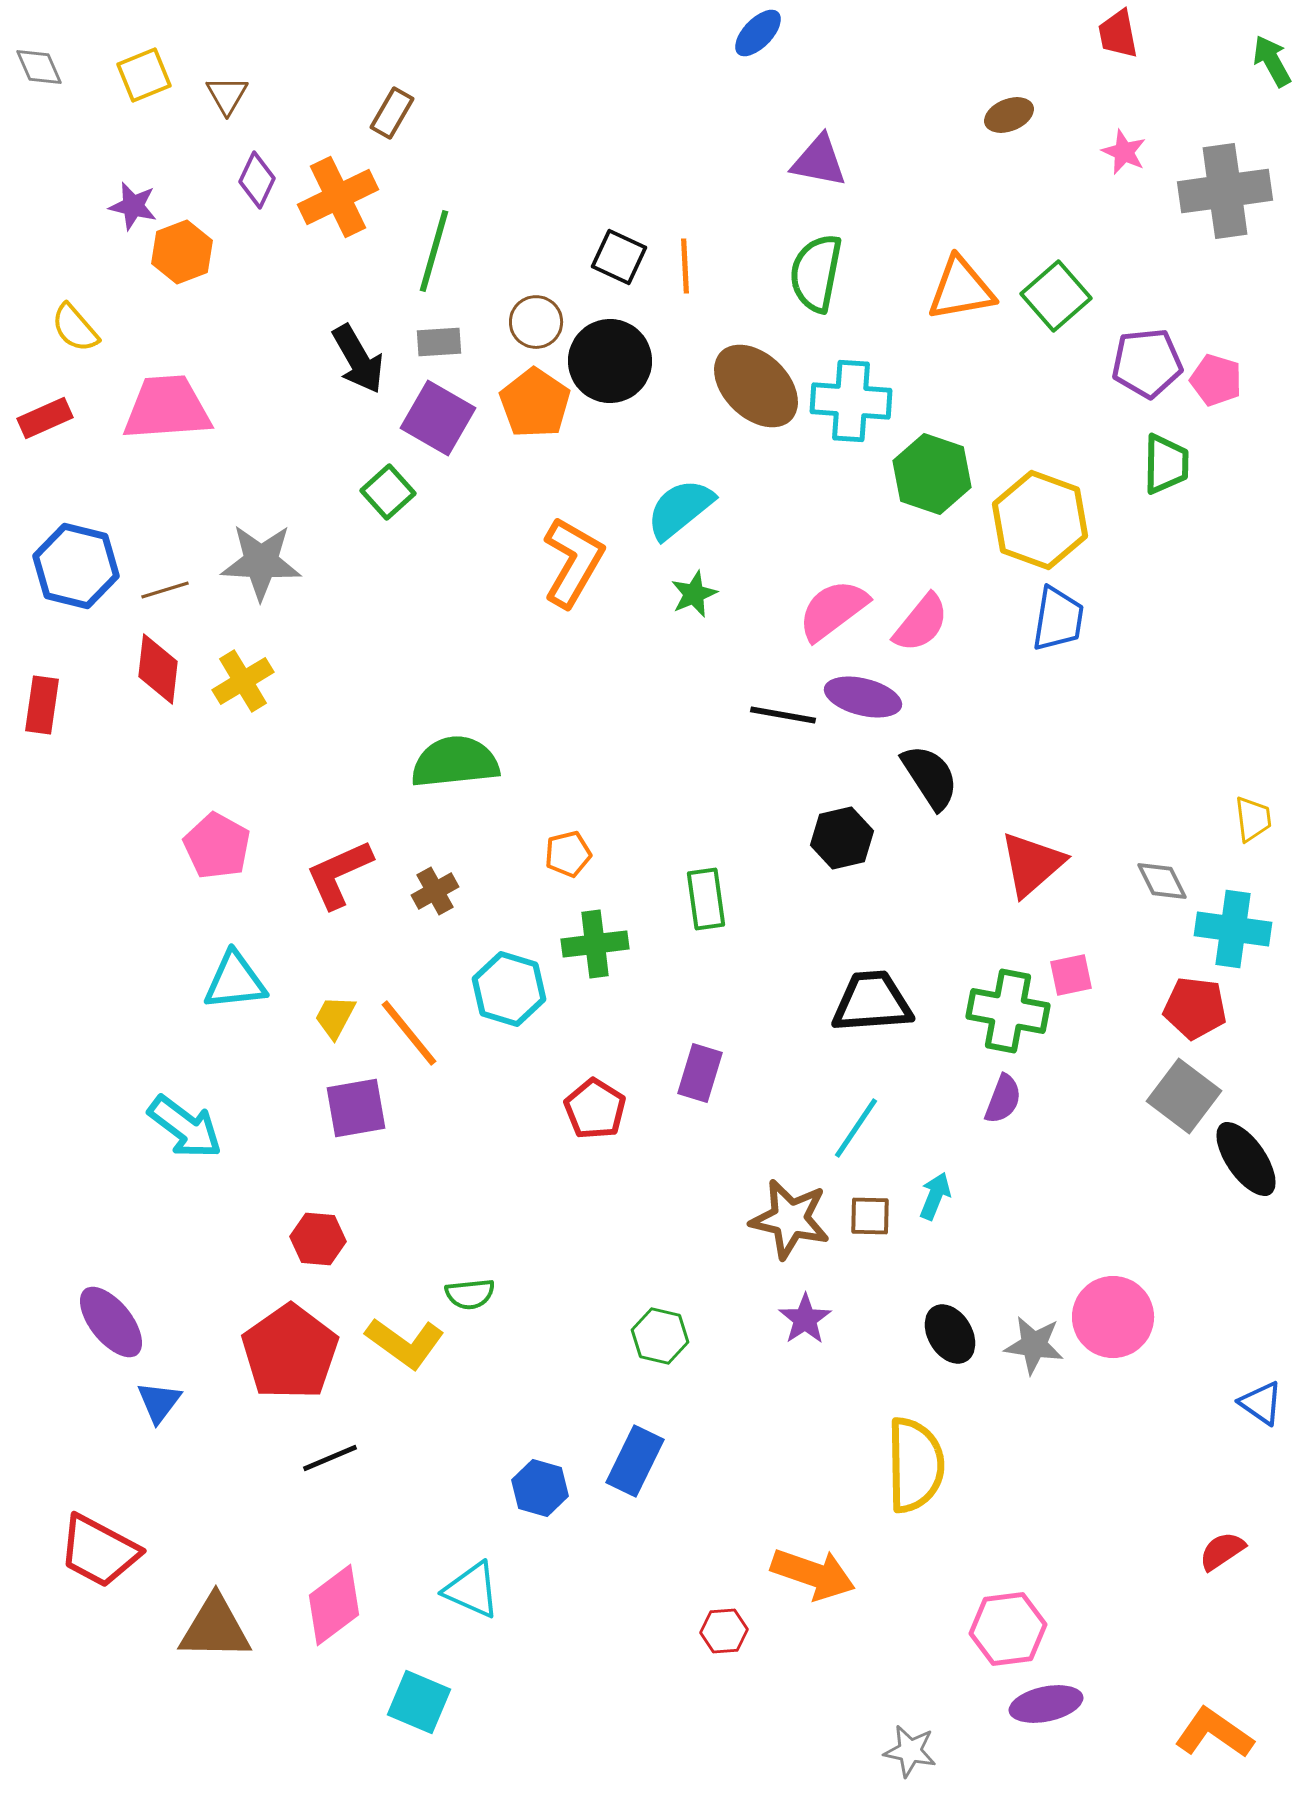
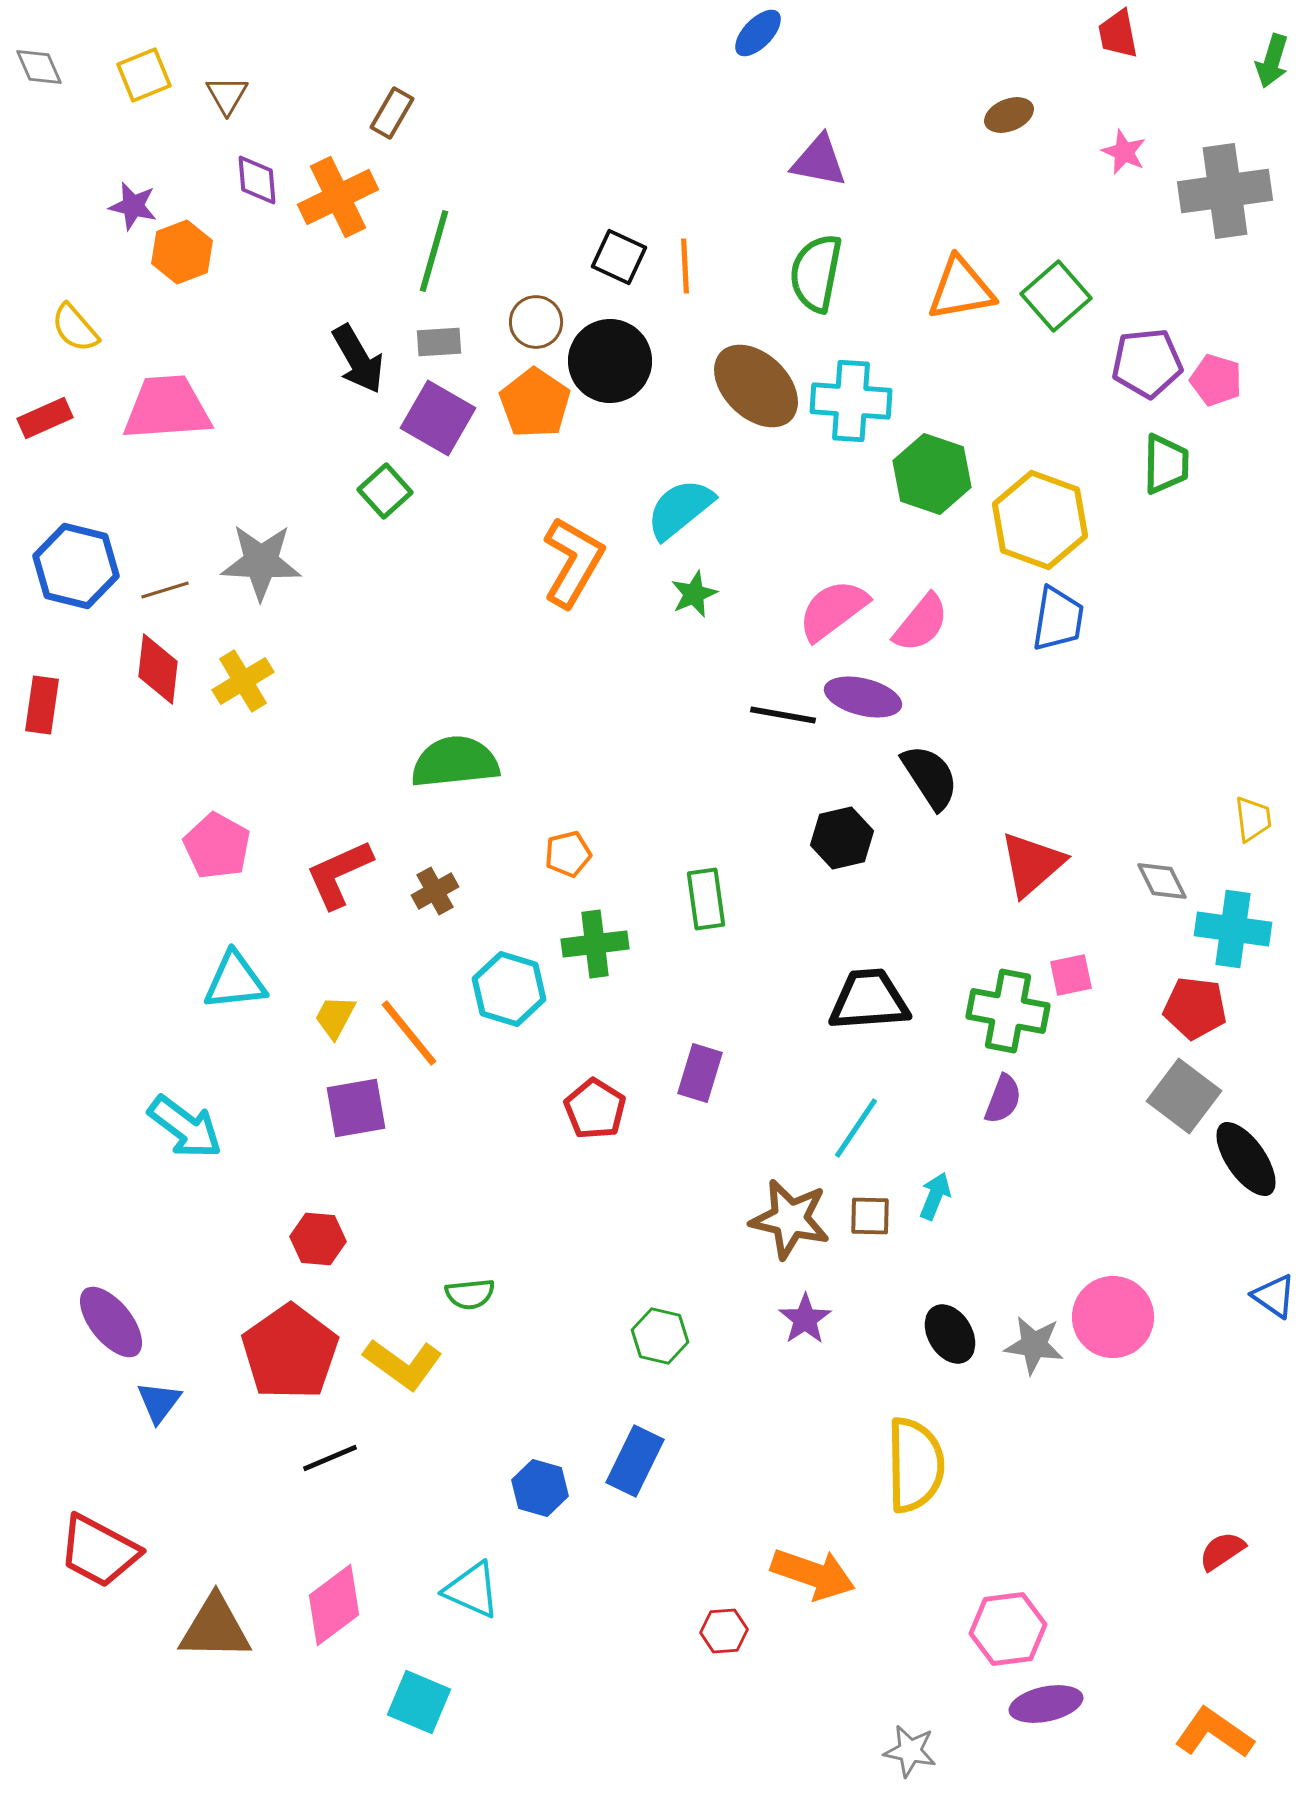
green arrow at (1272, 61): rotated 134 degrees counterclockwise
purple diamond at (257, 180): rotated 30 degrees counterclockwise
green square at (388, 492): moved 3 px left, 1 px up
black trapezoid at (872, 1002): moved 3 px left, 2 px up
yellow L-shape at (405, 1343): moved 2 px left, 21 px down
blue triangle at (1261, 1403): moved 13 px right, 107 px up
